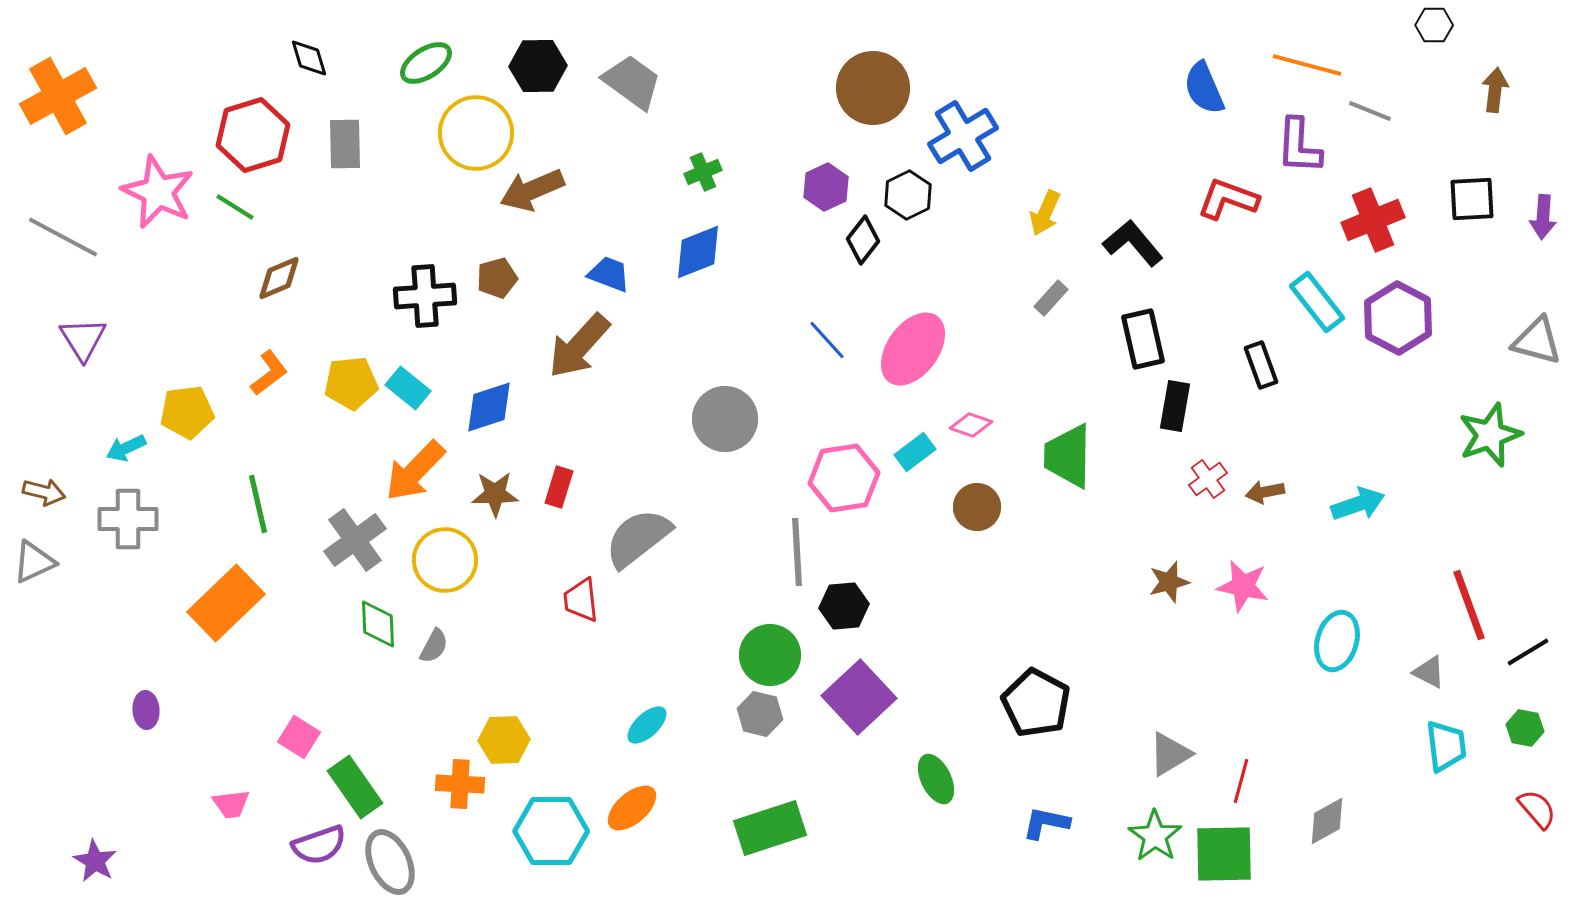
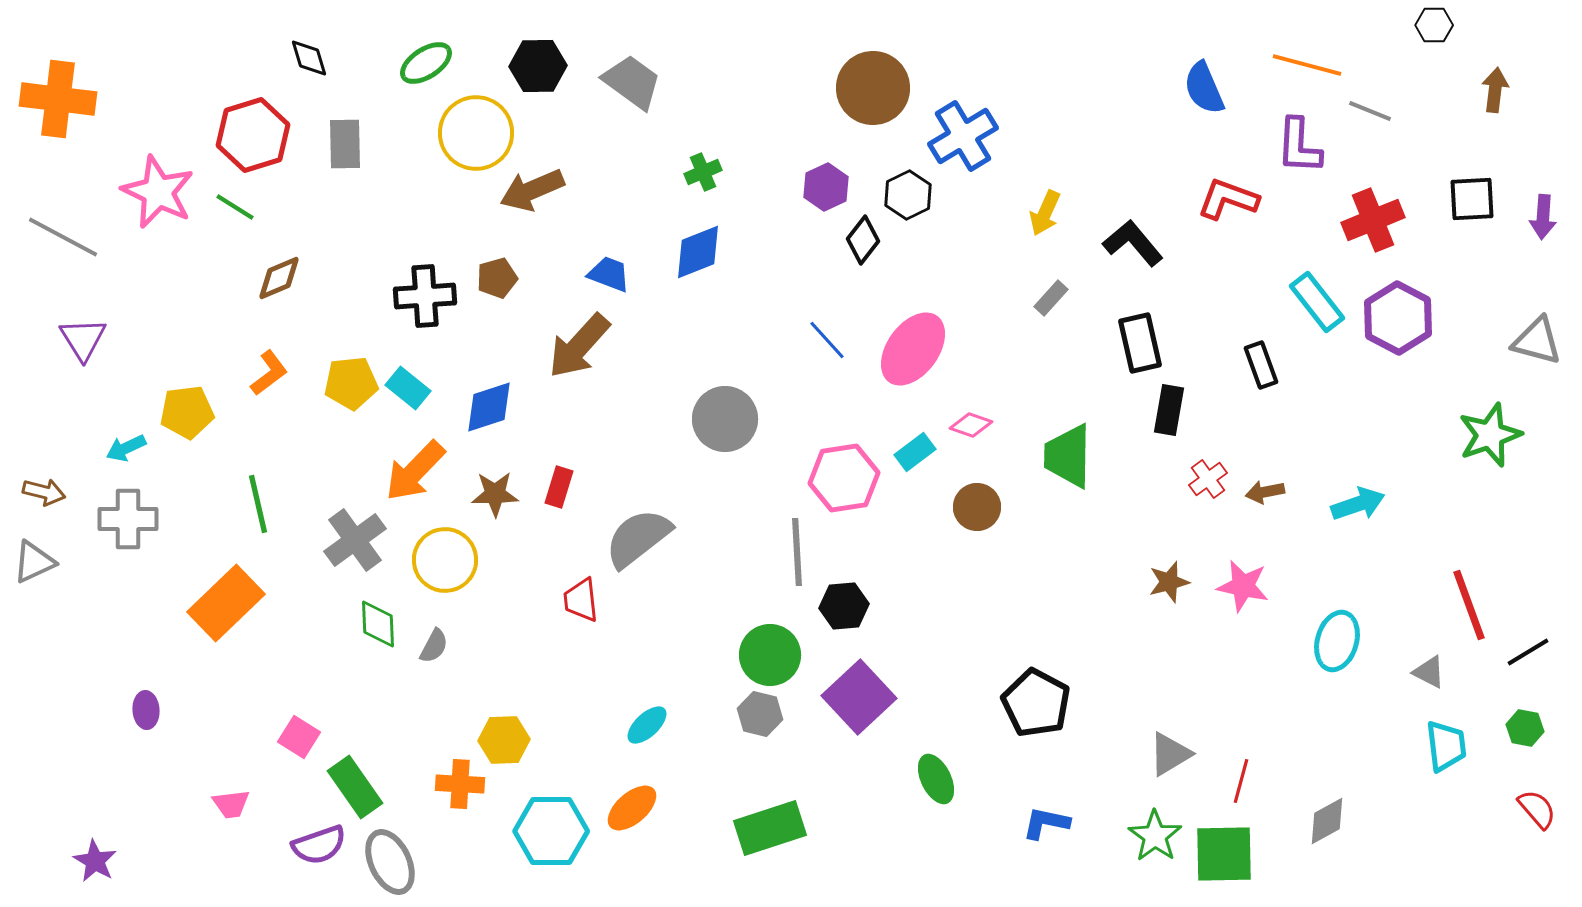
orange cross at (58, 96): moved 3 px down; rotated 36 degrees clockwise
black rectangle at (1143, 339): moved 3 px left, 4 px down
black rectangle at (1175, 406): moved 6 px left, 4 px down
